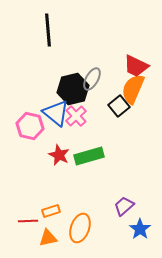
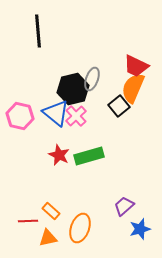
black line: moved 10 px left, 1 px down
gray ellipse: rotated 10 degrees counterclockwise
orange semicircle: moved 1 px up
pink hexagon: moved 10 px left, 10 px up
orange rectangle: rotated 60 degrees clockwise
blue star: rotated 20 degrees clockwise
